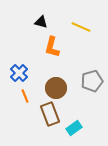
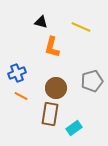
blue cross: moved 2 px left; rotated 24 degrees clockwise
orange line: moved 4 px left; rotated 40 degrees counterclockwise
brown rectangle: rotated 30 degrees clockwise
